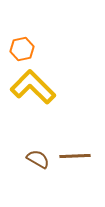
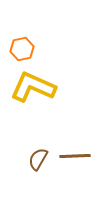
yellow L-shape: rotated 21 degrees counterclockwise
brown semicircle: rotated 90 degrees counterclockwise
